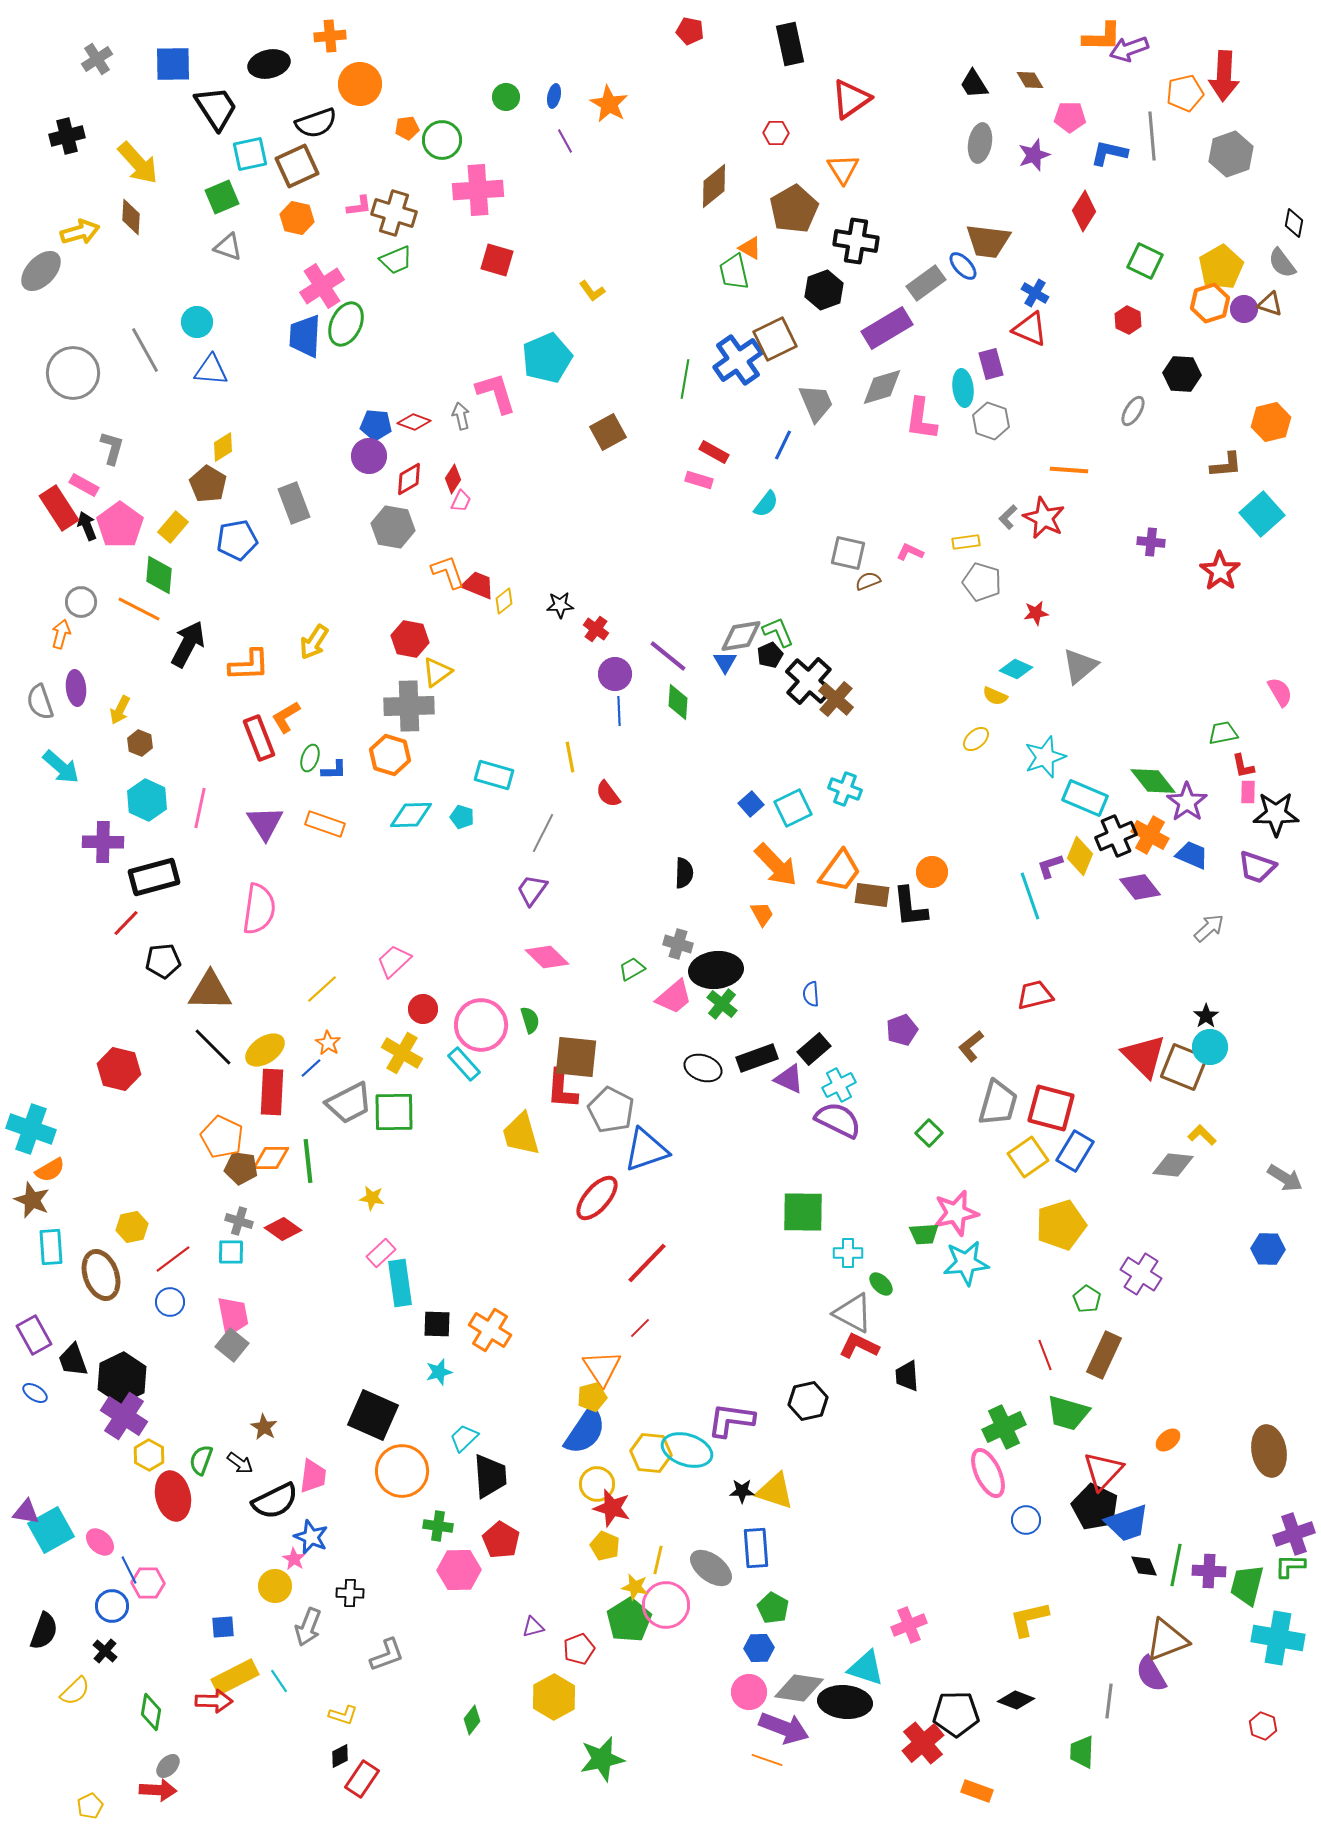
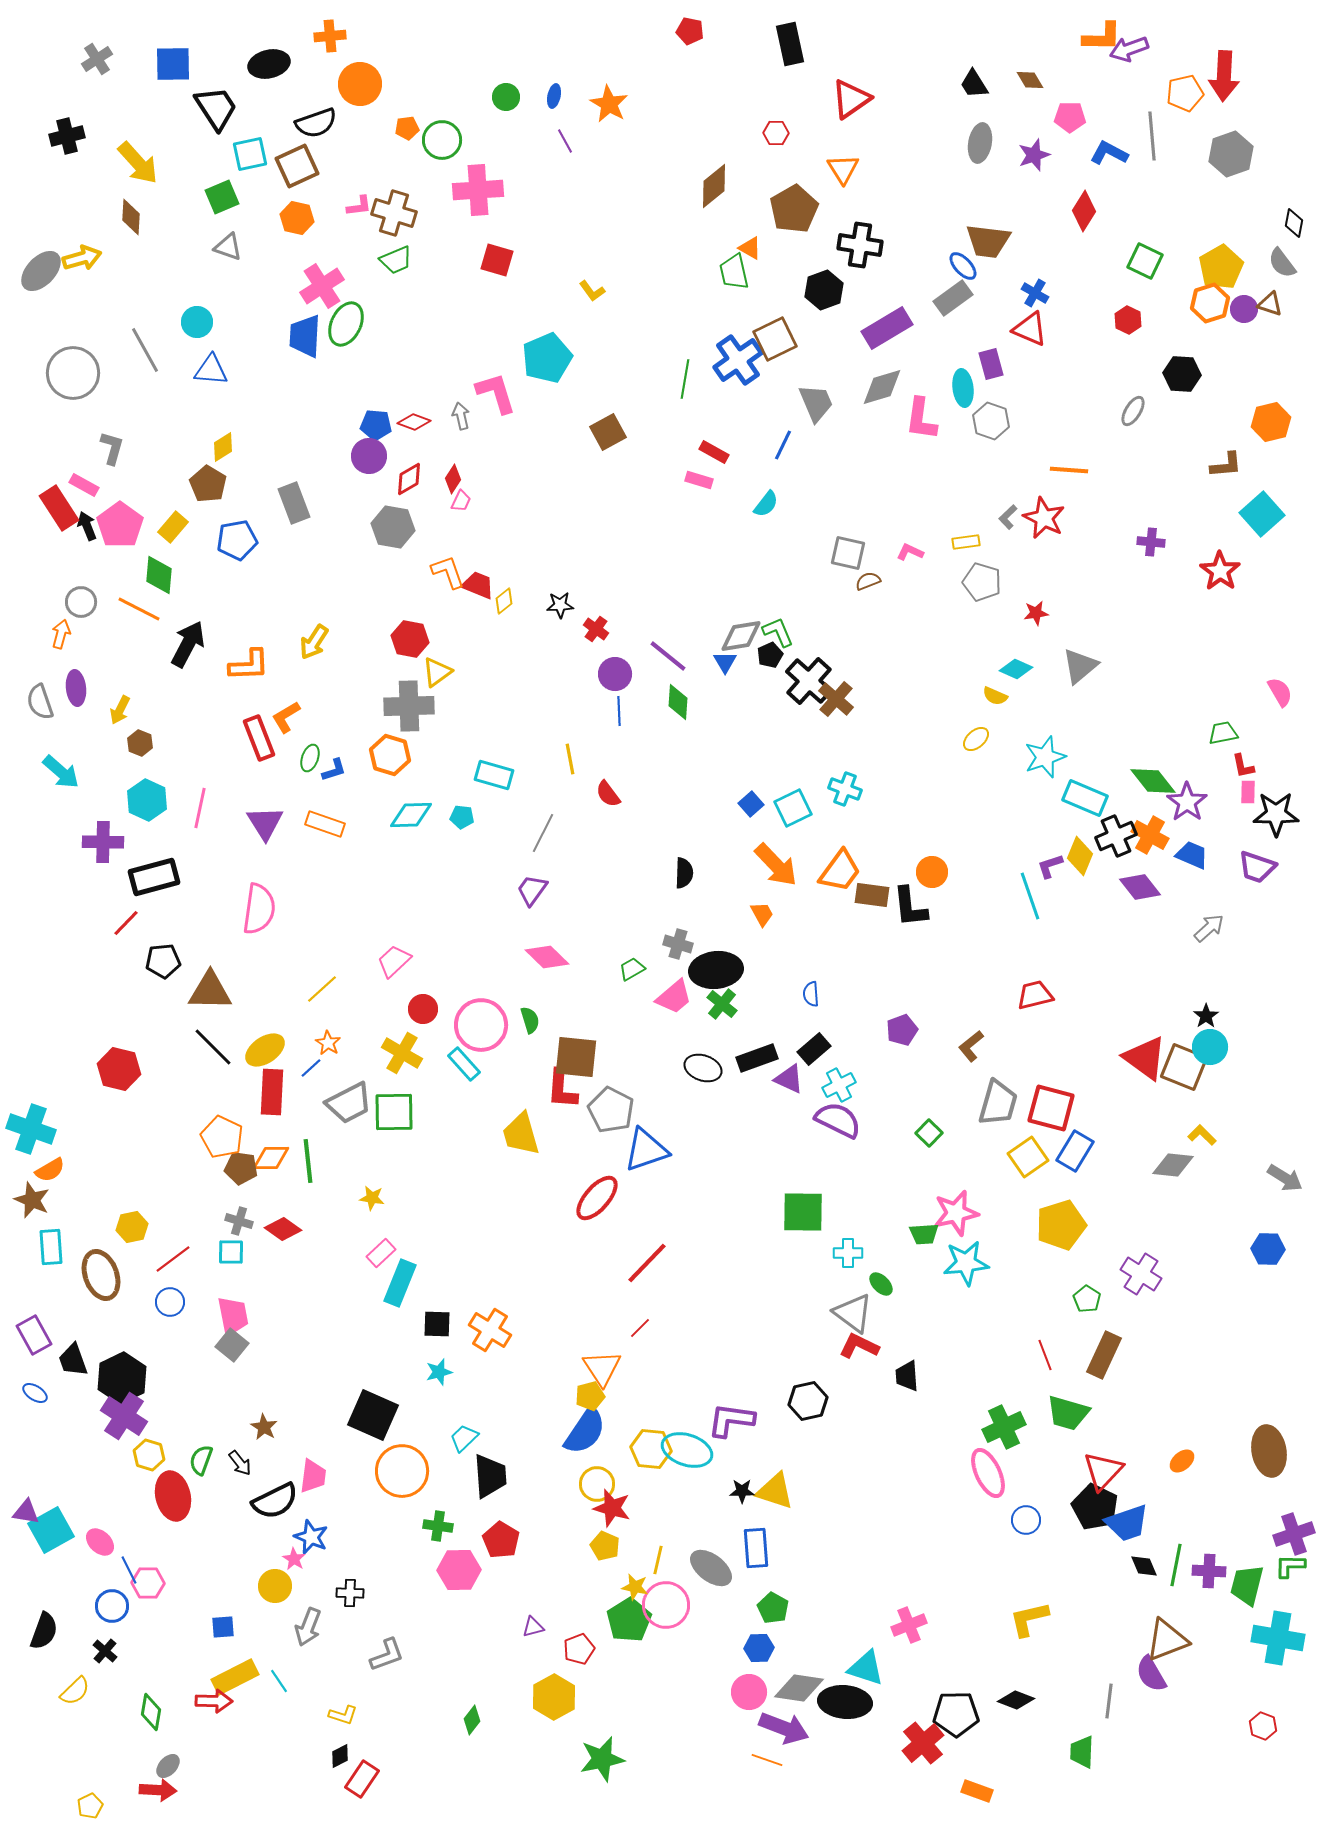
blue L-shape at (1109, 153): rotated 15 degrees clockwise
yellow arrow at (80, 232): moved 2 px right, 26 px down
black cross at (856, 241): moved 4 px right, 4 px down
gray rectangle at (926, 283): moved 27 px right, 15 px down
yellow line at (570, 757): moved 2 px down
cyan arrow at (61, 767): moved 5 px down
blue L-shape at (334, 770): rotated 16 degrees counterclockwise
cyan pentagon at (462, 817): rotated 10 degrees counterclockwise
red triangle at (1144, 1056): moved 1 px right, 2 px down; rotated 9 degrees counterclockwise
cyan rectangle at (400, 1283): rotated 30 degrees clockwise
gray triangle at (853, 1313): rotated 9 degrees clockwise
yellow pentagon at (592, 1397): moved 2 px left, 1 px up
orange ellipse at (1168, 1440): moved 14 px right, 21 px down
yellow hexagon at (651, 1453): moved 4 px up
yellow hexagon at (149, 1455): rotated 12 degrees counterclockwise
black arrow at (240, 1463): rotated 16 degrees clockwise
